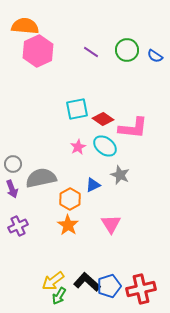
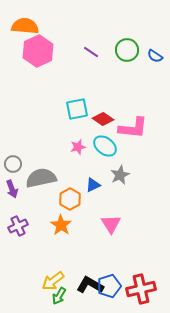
pink star: rotated 14 degrees clockwise
gray star: rotated 24 degrees clockwise
orange star: moved 7 px left
black L-shape: moved 3 px right, 3 px down; rotated 12 degrees counterclockwise
